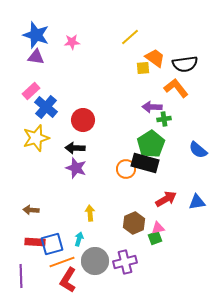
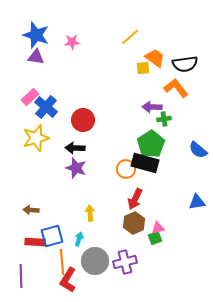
pink rectangle: moved 1 px left, 6 px down
red arrow: moved 31 px left; rotated 145 degrees clockwise
blue square: moved 8 px up
orange line: rotated 75 degrees counterclockwise
